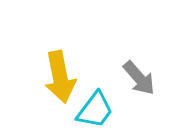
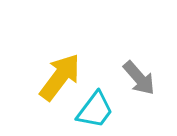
yellow arrow: rotated 132 degrees counterclockwise
